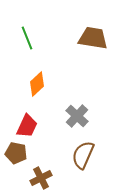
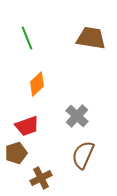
brown trapezoid: moved 2 px left
red trapezoid: rotated 45 degrees clockwise
brown pentagon: rotated 30 degrees counterclockwise
